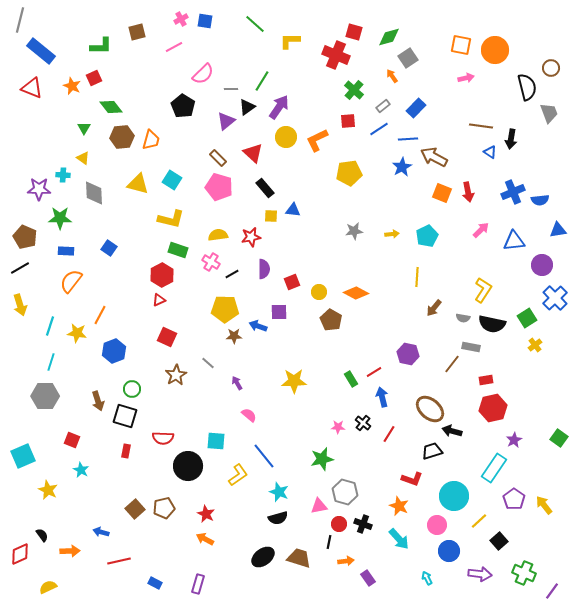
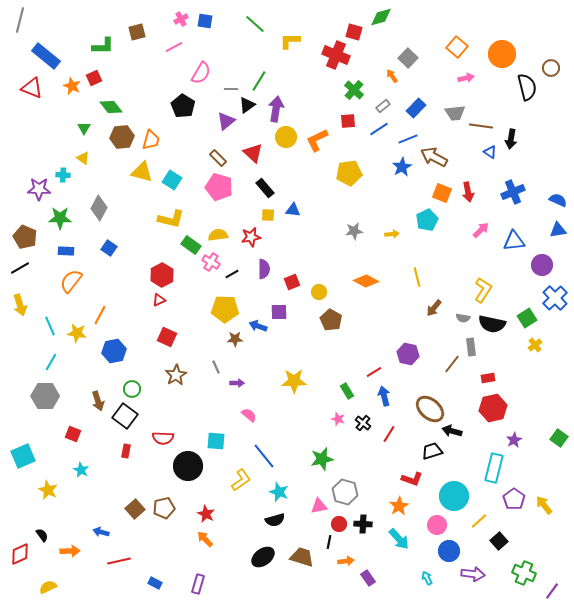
green diamond at (389, 37): moved 8 px left, 20 px up
orange square at (461, 45): moved 4 px left, 2 px down; rotated 30 degrees clockwise
green L-shape at (101, 46): moved 2 px right
orange circle at (495, 50): moved 7 px right, 4 px down
blue rectangle at (41, 51): moved 5 px right, 5 px down
gray square at (408, 58): rotated 12 degrees counterclockwise
pink semicircle at (203, 74): moved 2 px left, 1 px up; rotated 15 degrees counterclockwise
green line at (262, 81): moved 3 px left
black triangle at (247, 107): moved 2 px up
purple arrow at (279, 107): moved 3 px left, 2 px down; rotated 25 degrees counterclockwise
gray trapezoid at (549, 113): moved 94 px left; rotated 105 degrees clockwise
blue line at (408, 139): rotated 18 degrees counterclockwise
yellow triangle at (138, 184): moved 4 px right, 12 px up
gray diamond at (94, 193): moved 5 px right, 15 px down; rotated 30 degrees clockwise
blue semicircle at (540, 200): moved 18 px right; rotated 150 degrees counterclockwise
yellow square at (271, 216): moved 3 px left, 1 px up
cyan pentagon at (427, 236): moved 16 px up
green rectangle at (178, 250): moved 13 px right, 5 px up; rotated 18 degrees clockwise
yellow line at (417, 277): rotated 18 degrees counterclockwise
orange diamond at (356, 293): moved 10 px right, 12 px up
cyan line at (50, 326): rotated 42 degrees counterclockwise
brown star at (234, 336): moved 1 px right, 3 px down
gray rectangle at (471, 347): rotated 72 degrees clockwise
blue hexagon at (114, 351): rotated 10 degrees clockwise
cyan line at (51, 362): rotated 12 degrees clockwise
gray line at (208, 363): moved 8 px right, 4 px down; rotated 24 degrees clockwise
green rectangle at (351, 379): moved 4 px left, 12 px down
red rectangle at (486, 380): moved 2 px right, 2 px up
purple arrow at (237, 383): rotated 120 degrees clockwise
blue arrow at (382, 397): moved 2 px right, 1 px up
black square at (125, 416): rotated 20 degrees clockwise
pink star at (338, 427): moved 8 px up; rotated 16 degrees clockwise
red square at (72, 440): moved 1 px right, 6 px up
cyan rectangle at (494, 468): rotated 20 degrees counterclockwise
yellow L-shape at (238, 475): moved 3 px right, 5 px down
orange star at (399, 506): rotated 18 degrees clockwise
black semicircle at (278, 518): moved 3 px left, 2 px down
black cross at (363, 524): rotated 18 degrees counterclockwise
orange arrow at (205, 539): rotated 18 degrees clockwise
brown trapezoid at (299, 558): moved 3 px right, 1 px up
purple arrow at (480, 574): moved 7 px left
